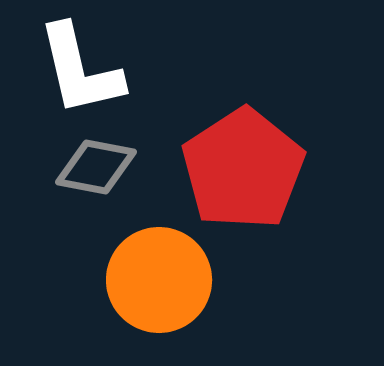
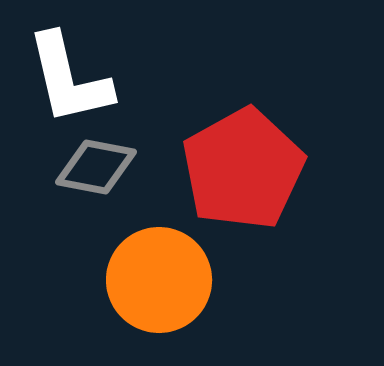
white L-shape: moved 11 px left, 9 px down
red pentagon: rotated 4 degrees clockwise
